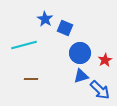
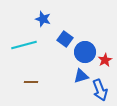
blue star: moved 2 px left; rotated 14 degrees counterclockwise
blue square: moved 11 px down; rotated 14 degrees clockwise
blue circle: moved 5 px right, 1 px up
brown line: moved 3 px down
blue arrow: rotated 25 degrees clockwise
